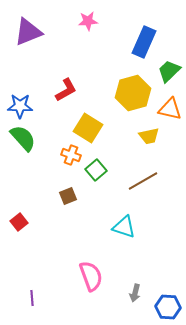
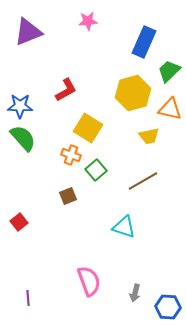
pink semicircle: moved 2 px left, 5 px down
purple line: moved 4 px left
